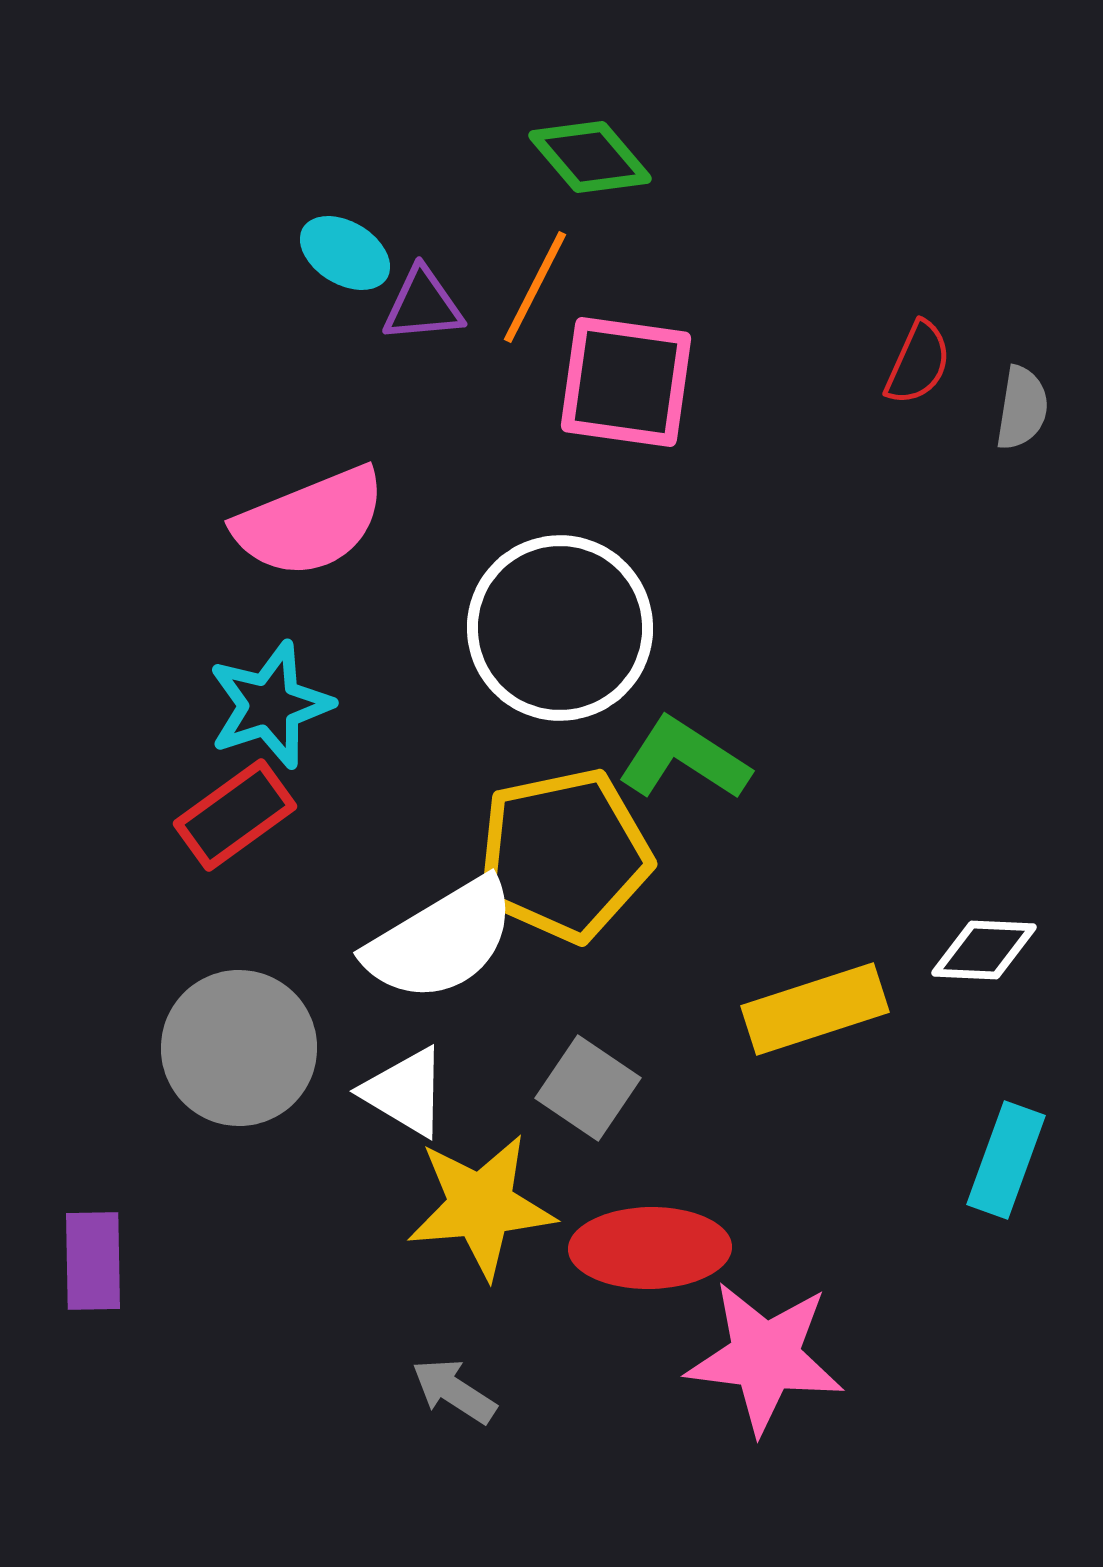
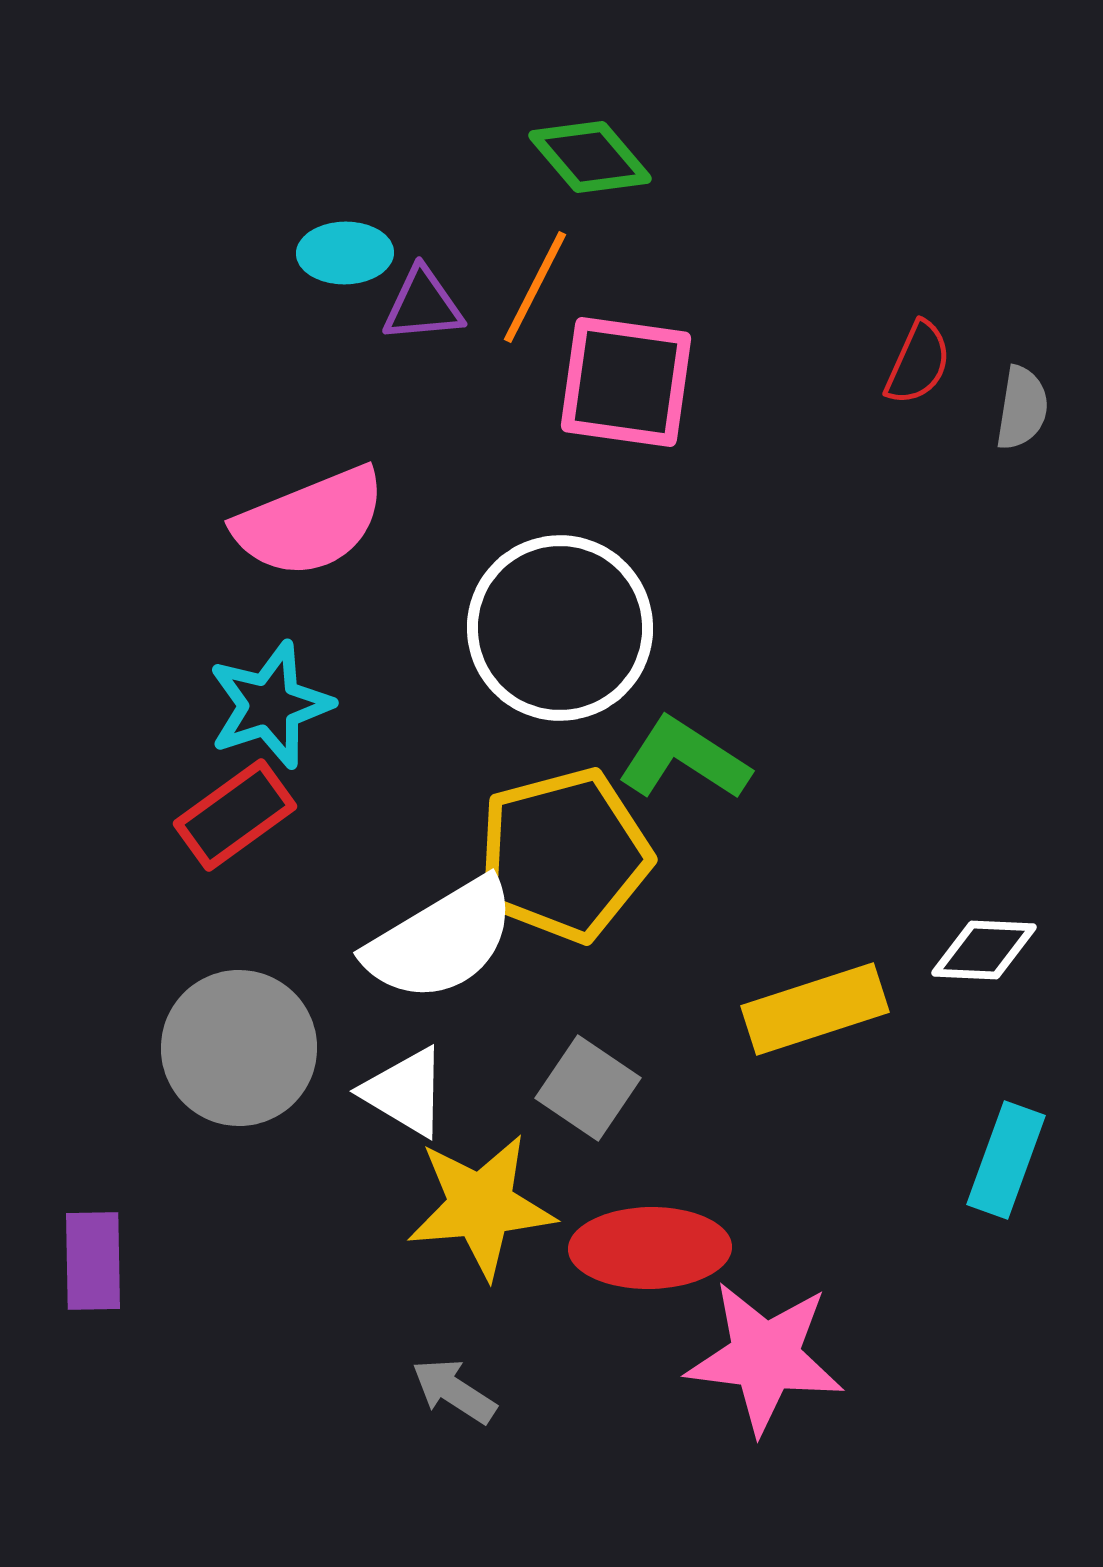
cyan ellipse: rotated 32 degrees counterclockwise
yellow pentagon: rotated 3 degrees counterclockwise
